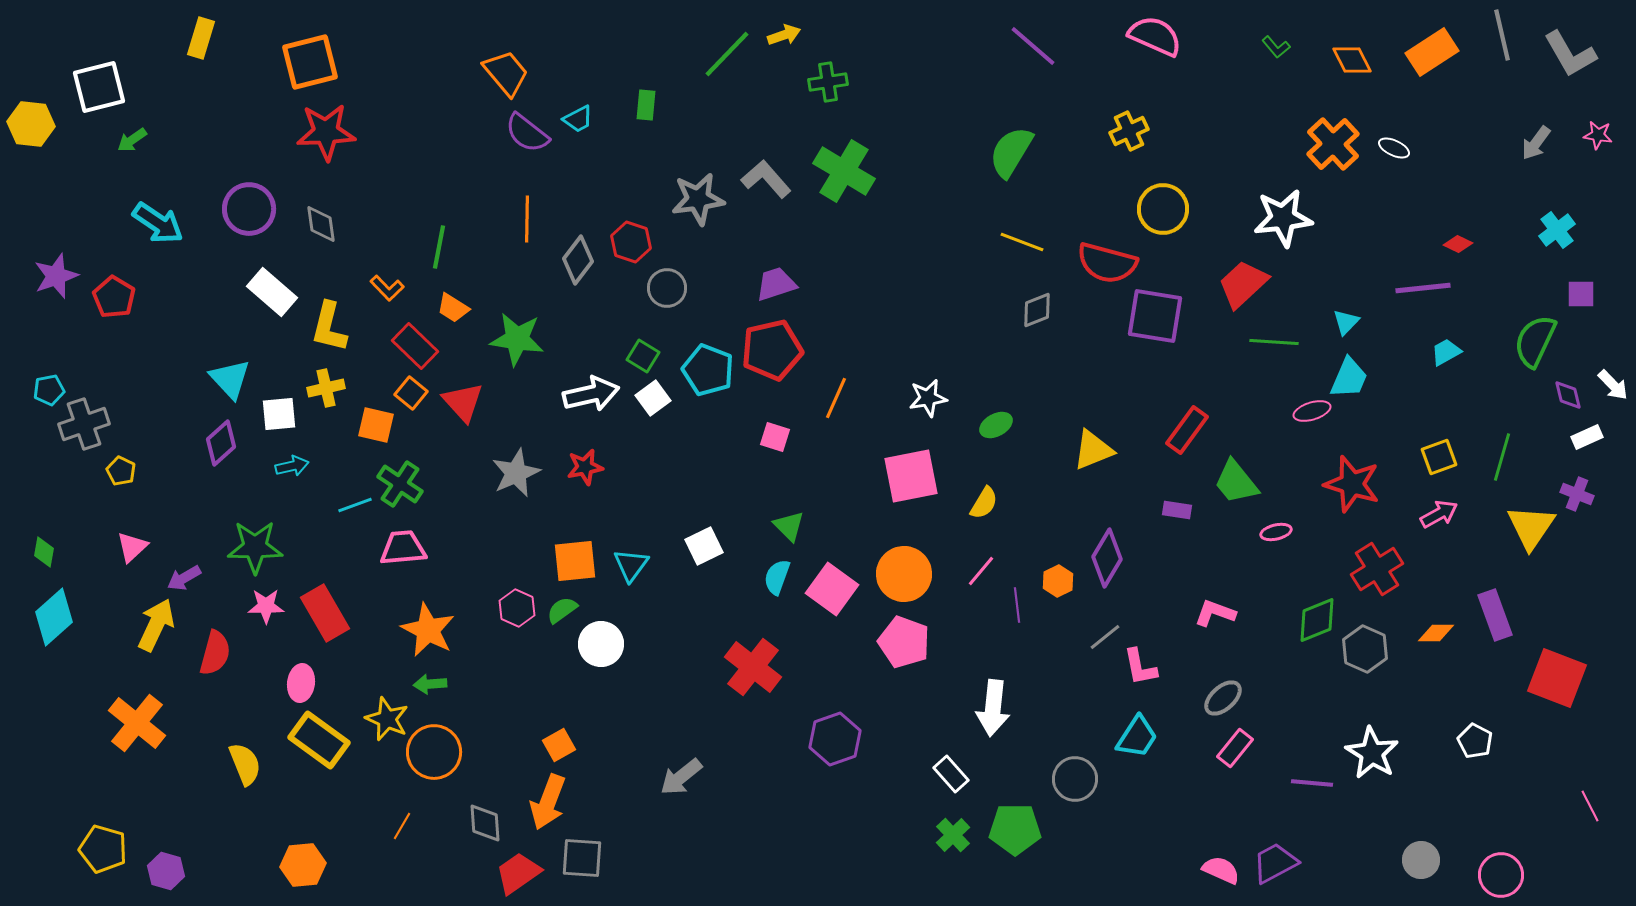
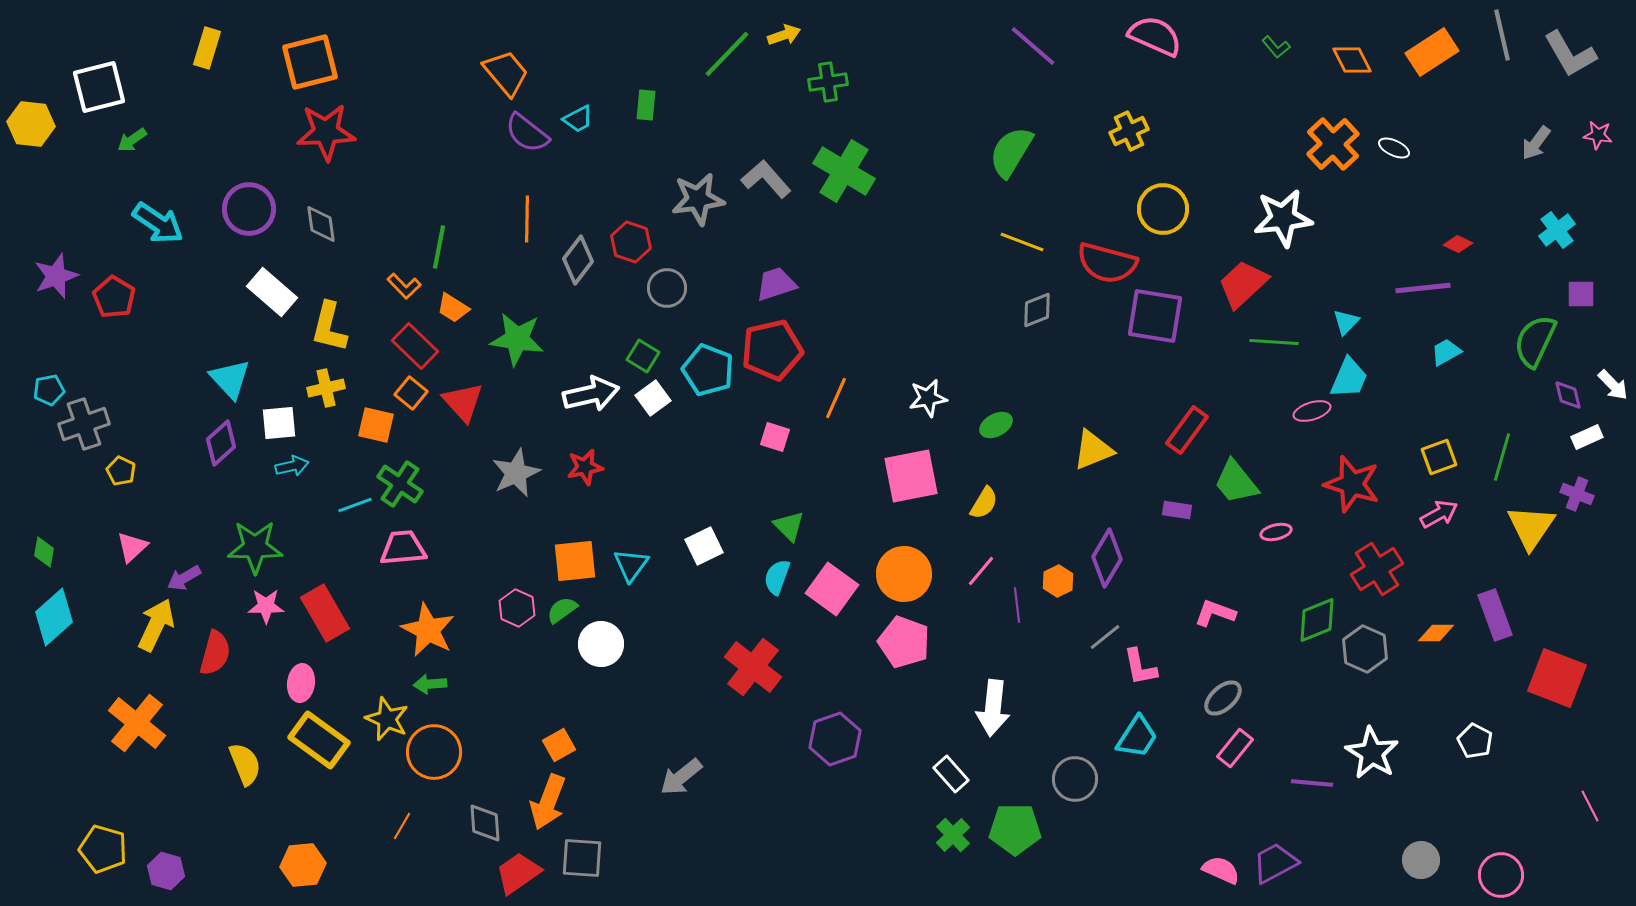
yellow rectangle at (201, 38): moved 6 px right, 10 px down
orange L-shape at (387, 288): moved 17 px right, 2 px up
white square at (279, 414): moved 9 px down
